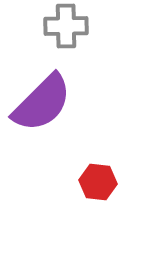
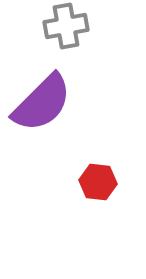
gray cross: rotated 9 degrees counterclockwise
